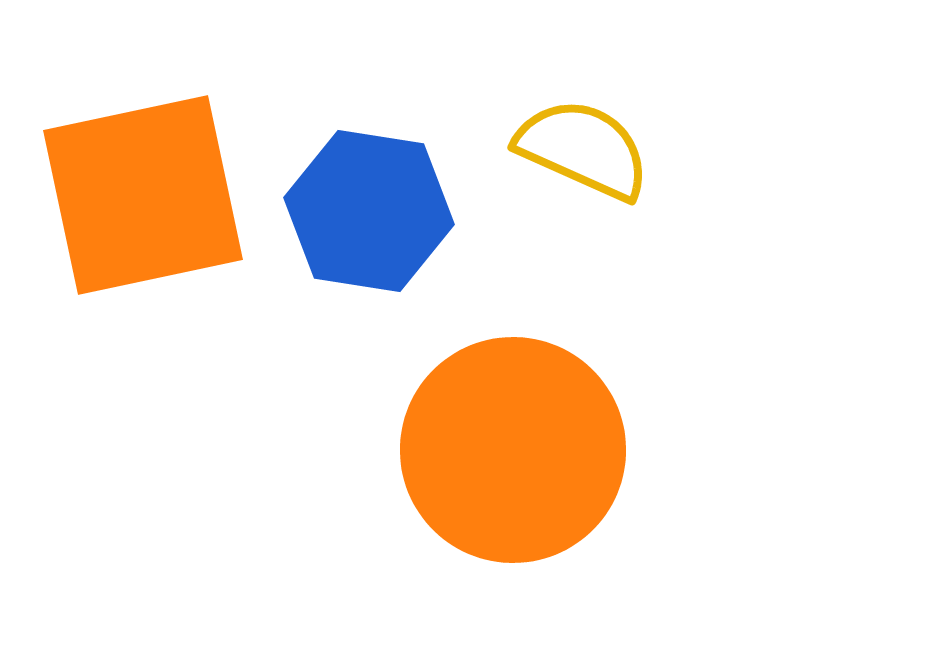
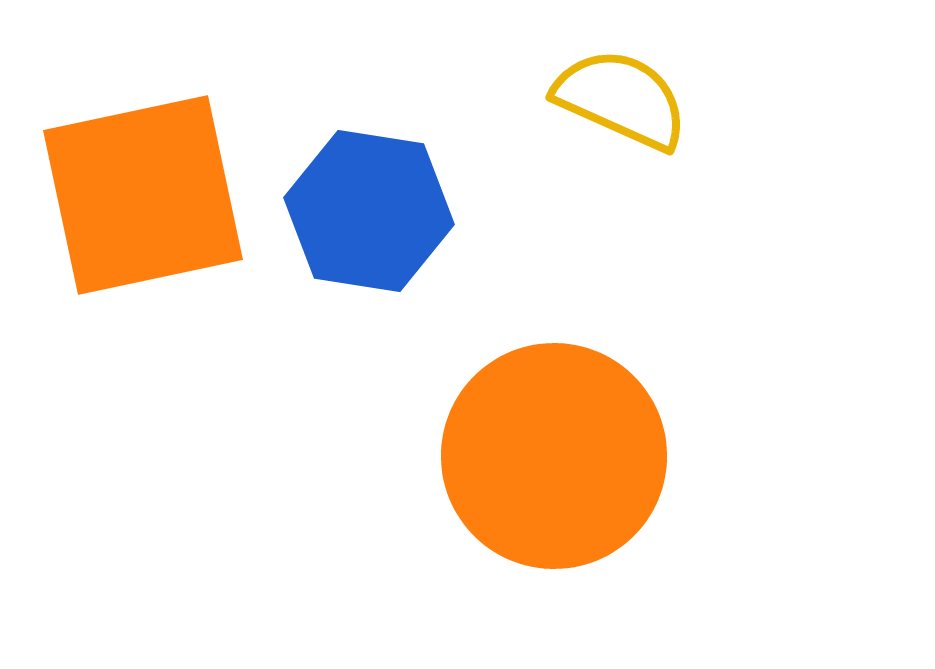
yellow semicircle: moved 38 px right, 50 px up
orange circle: moved 41 px right, 6 px down
